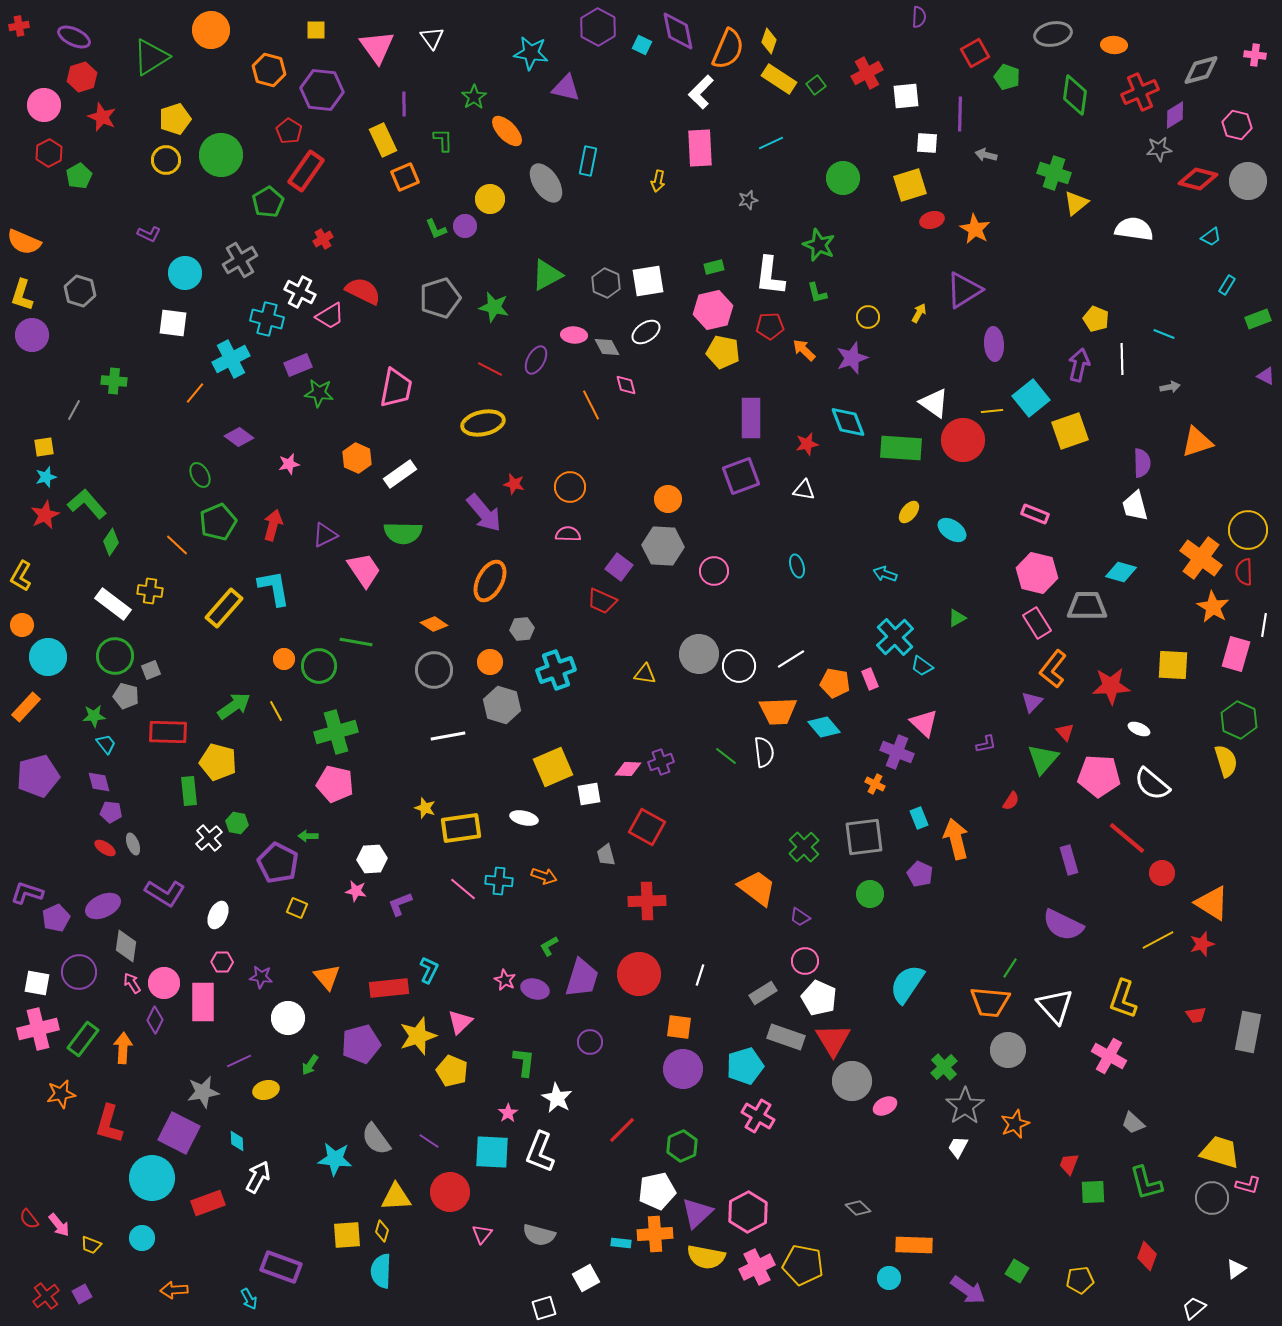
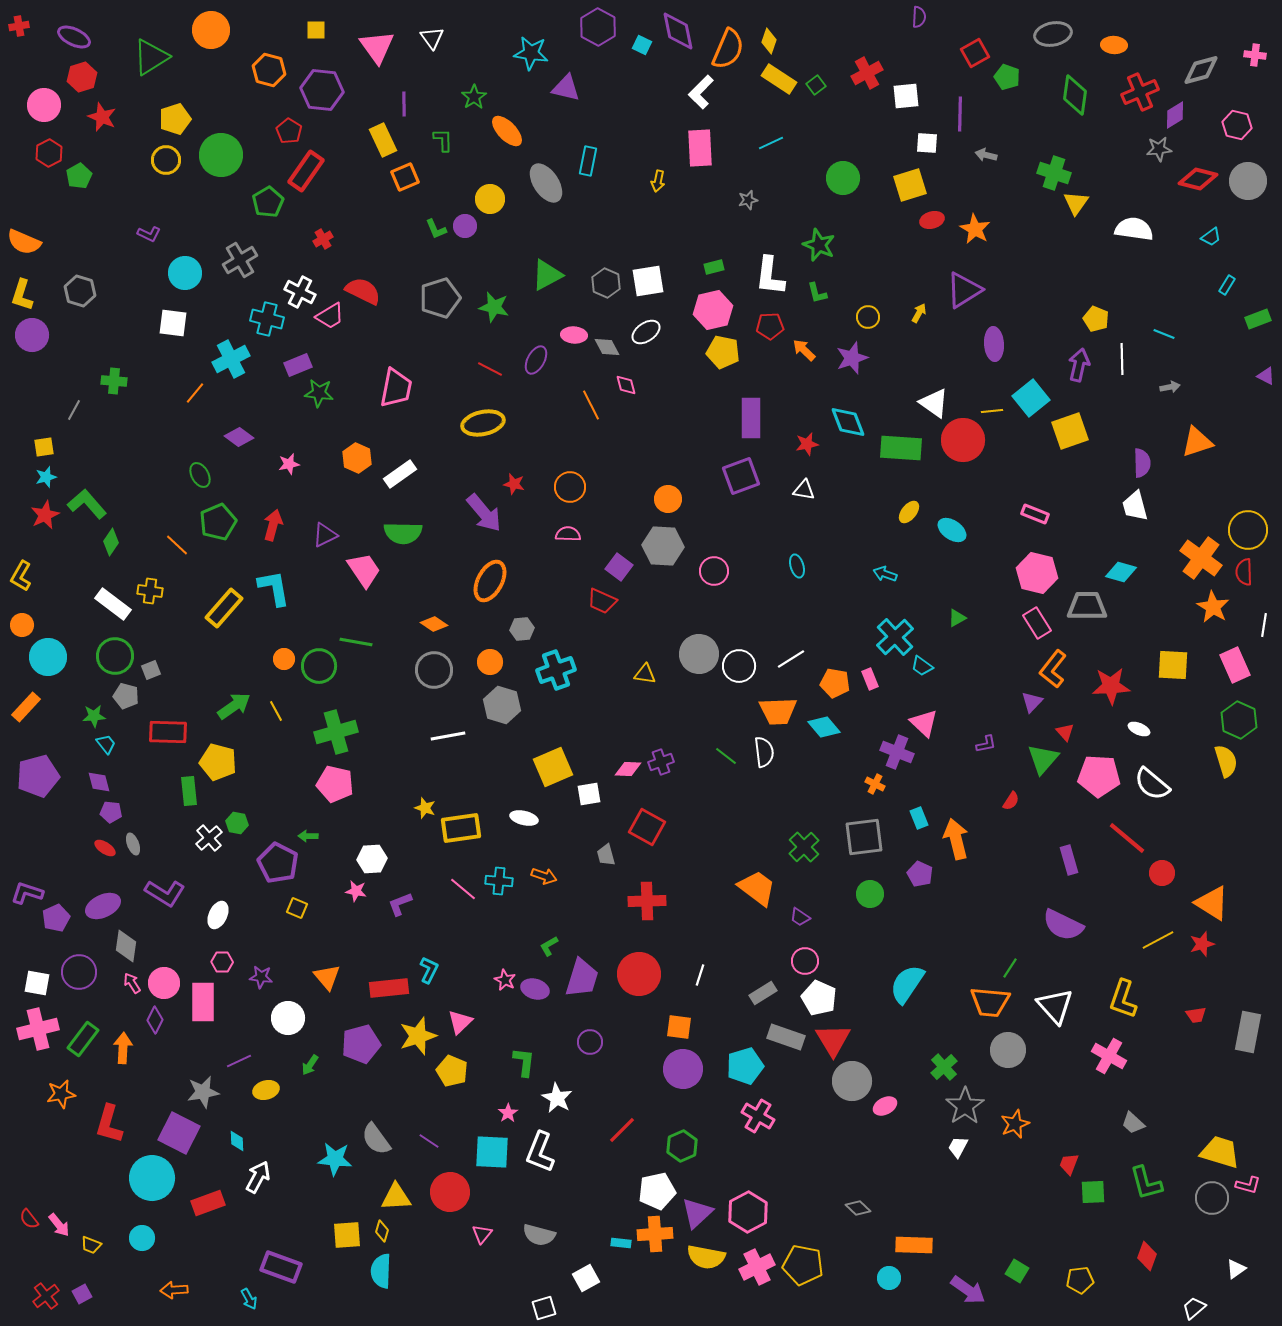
yellow triangle at (1076, 203): rotated 16 degrees counterclockwise
pink rectangle at (1236, 654): moved 1 px left, 11 px down; rotated 40 degrees counterclockwise
